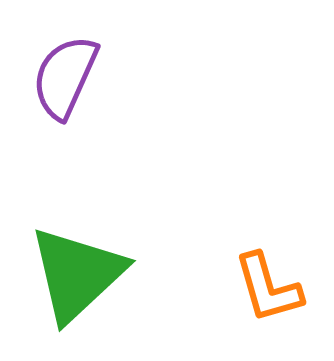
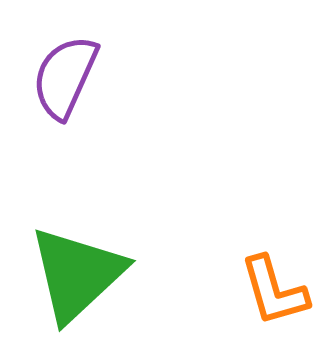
orange L-shape: moved 6 px right, 3 px down
